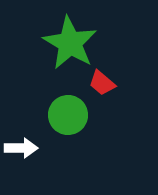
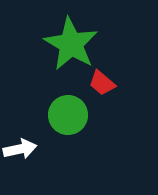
green star: moved 1 px right, 1 px down
white arrow: moved 1 px left, 1 px down; rotated 12 degrees counterclockwise
